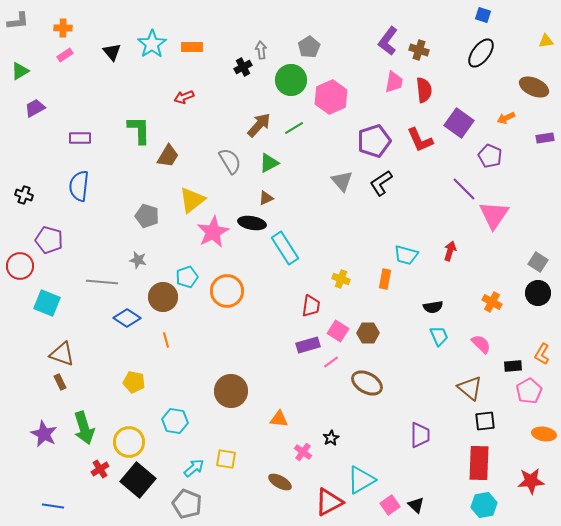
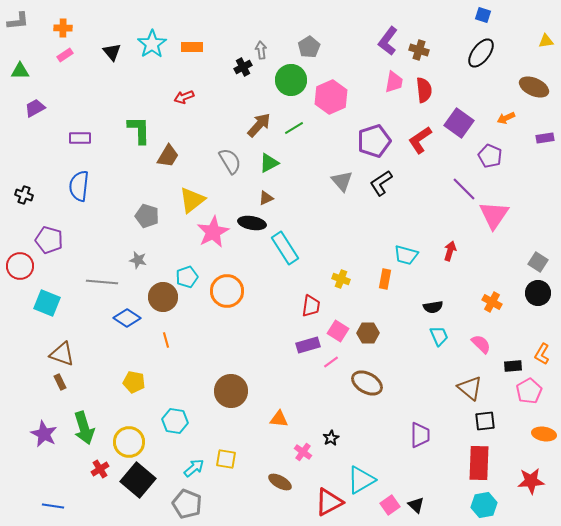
green triangle at (20, 71): rotated 30 degrees clockwise
red L-shape at (420, 140): rotated 80 degrees clockwise
